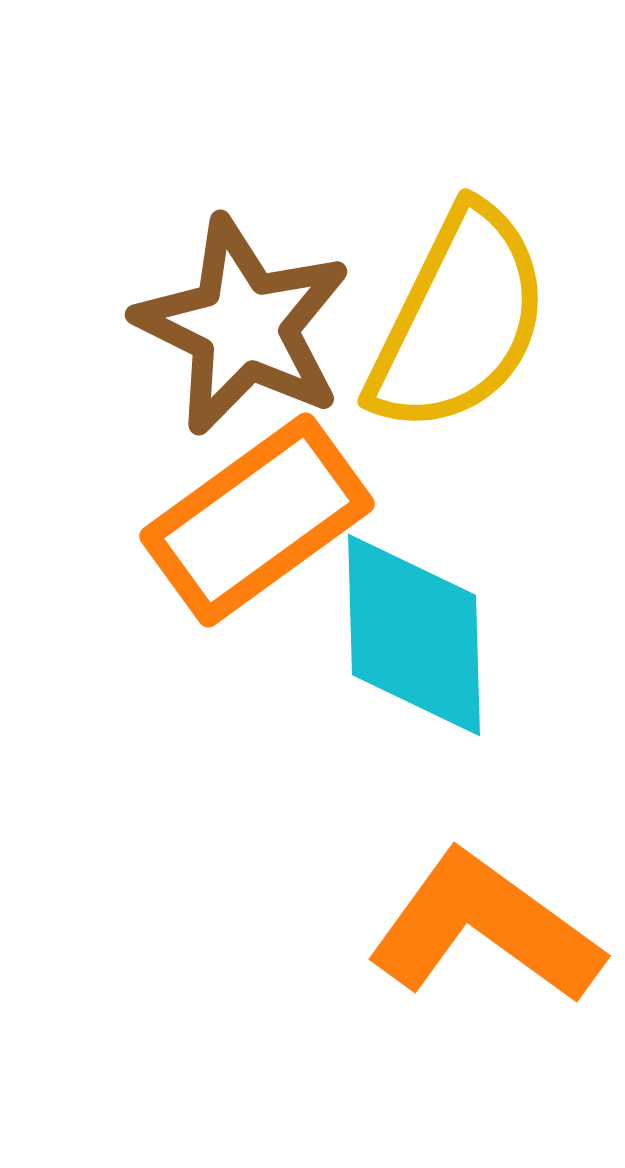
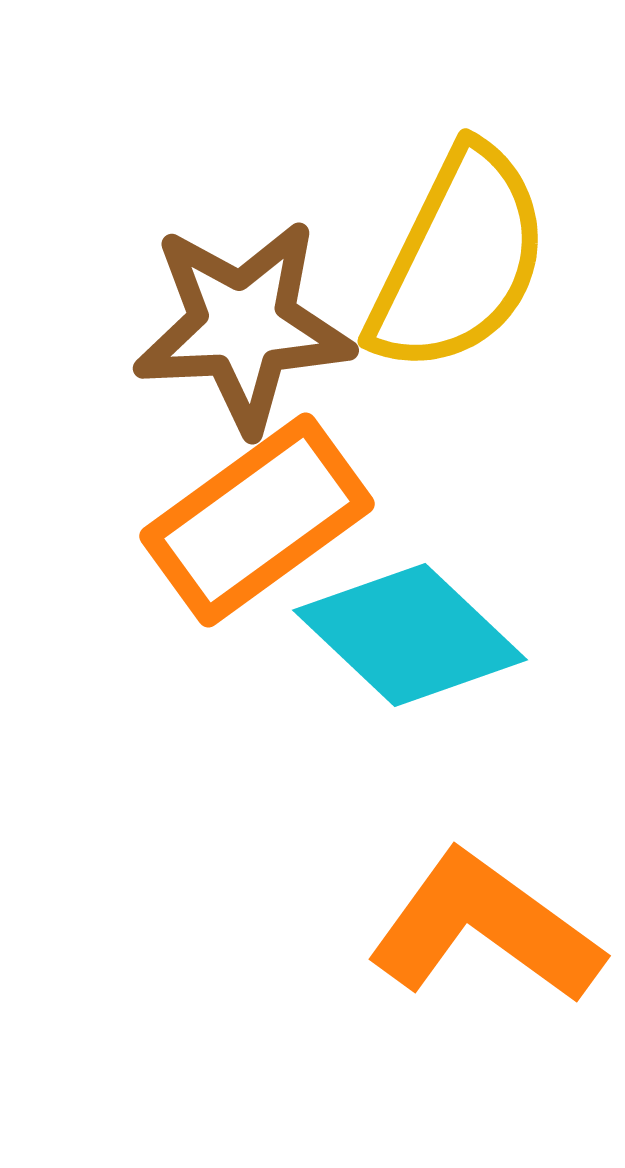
yellow semicircle: moved 60 px up
brown star: rotated 29 degrees counterclockwise
cyan diamond: moved 4 px left; rotated 45 degrees counterclockwise
